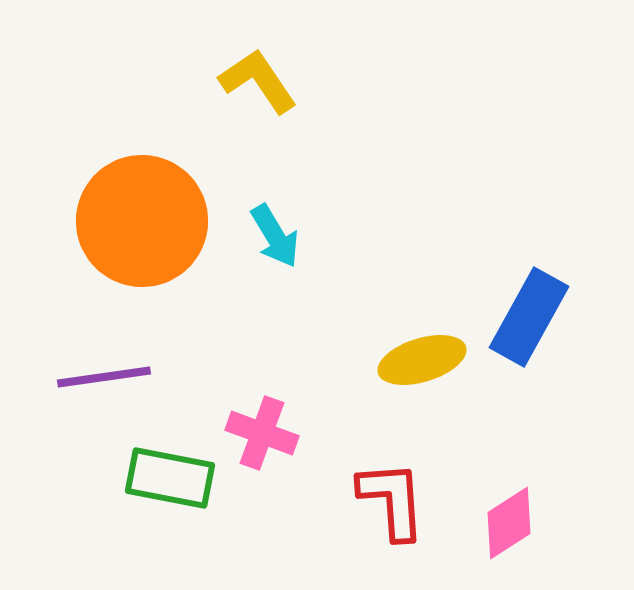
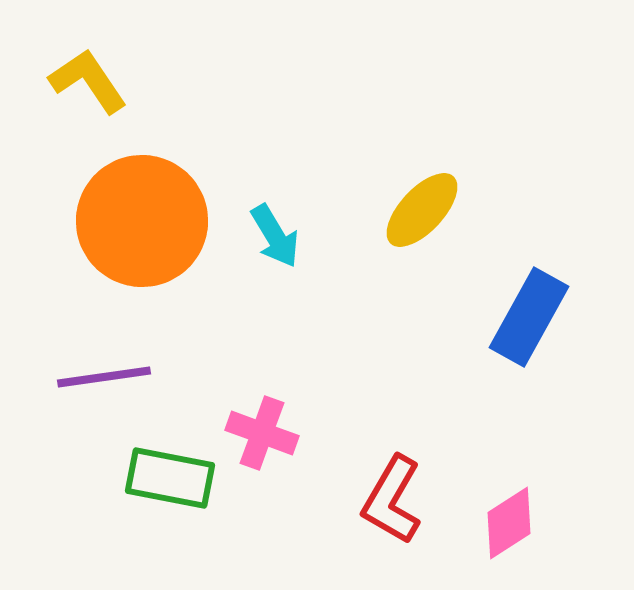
yellow L-shape: moved 170 px left
yellow ellipse: moved 150 px up; rotated 30 degrees counterclockwise
red L-shape: rotated 146 degrees counterclockwise
